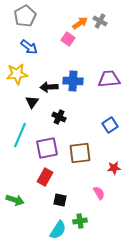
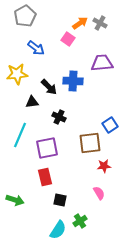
gray cross: moved 2 px down
blue arrow: moved 7 px right, 1 px down
purple trapezoid: moved 7 px left, 16 px up
black arrow: rotated 132 degrees counterclockwise
black triangle: rotated 48 degrees clockwise
brown square: moved 10 px right, 10 px up
red star: moved 10 px left, 2 px up
red rectangle: rotated 42 degrees counterclockwise
green cross: rotated 24 degrees counterclockwise
